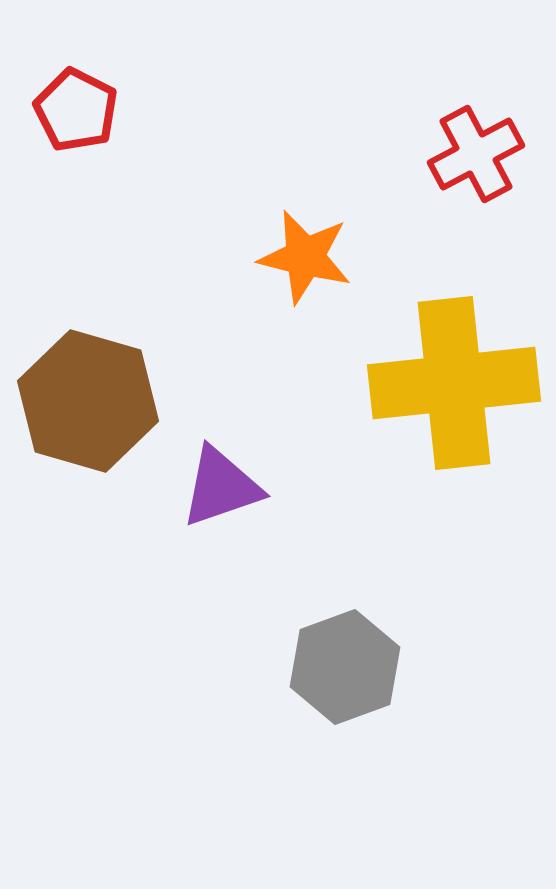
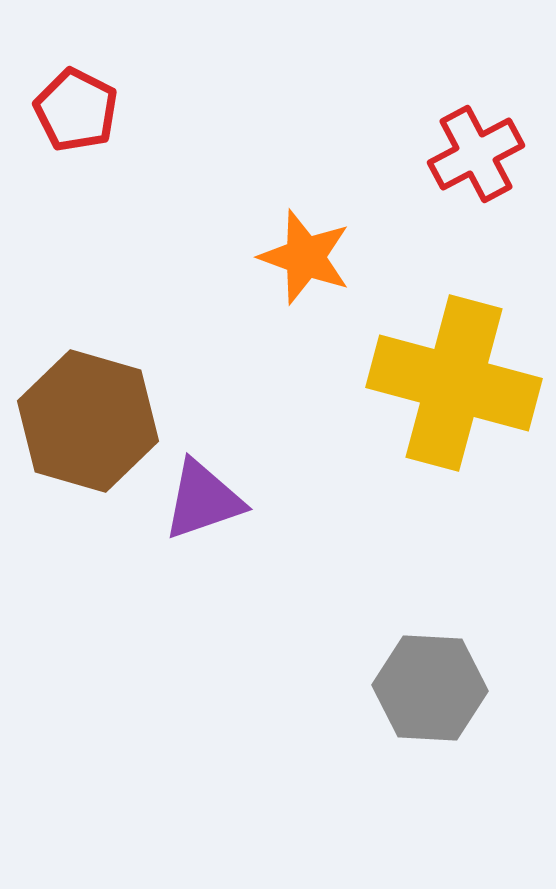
orange star: rotated 6 degrees clockwise
yellow cross: rotated 21 degrees clockwise
brown hexagon: moved 20 px down
purple triangle: moved 18 px left, 13 px down
gray hexagon: moved 85 px right, 21 px down; rotated 23 degrees clockwise
